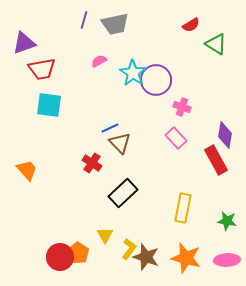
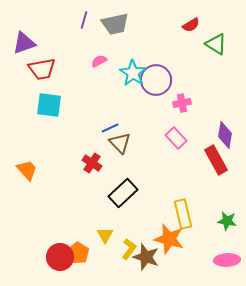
pink cross: moved 4 px up; rotated 30 degrees counterclockwise
yellow rectangle: moved 6 px down; rotated 24 degrees counterclockwise
orange star: moved 17 px left, 19 px up
